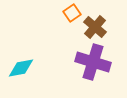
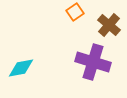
orange square: moved 3 px right, 1 px up
brown cross: moved 14 px right, 2 px up
